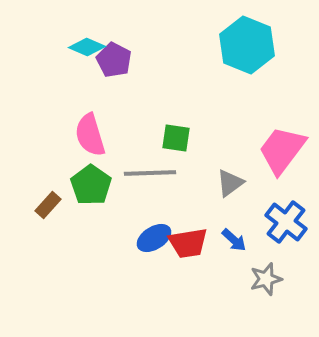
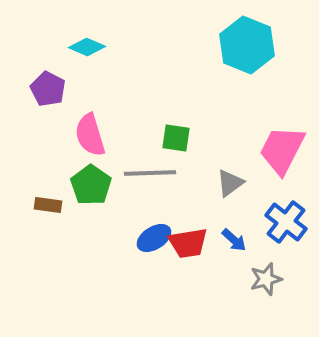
purple pentagon: moved 66 px left, 29 px down
pink trapezoid: rotated 10 degrees counterclockwise
brown rectangle: rotated 56 degrees clockwise
